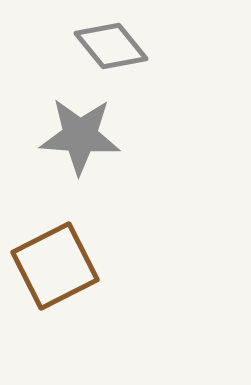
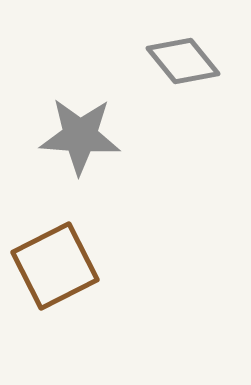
gray diamond: moved 72 px right, 15 px down
